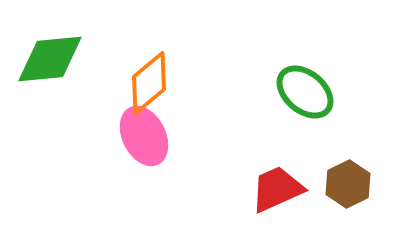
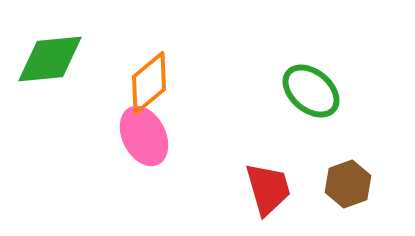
green ellipse: moved 6 px right, 1 px up
brown hexagon: rotated 6 degrees clockwise
red trapezoid: moved 9 px left; rotated 98 degrees clockwise
